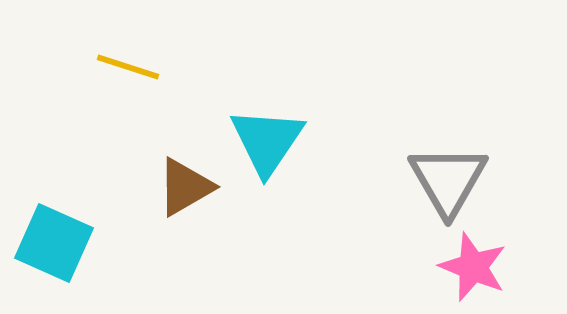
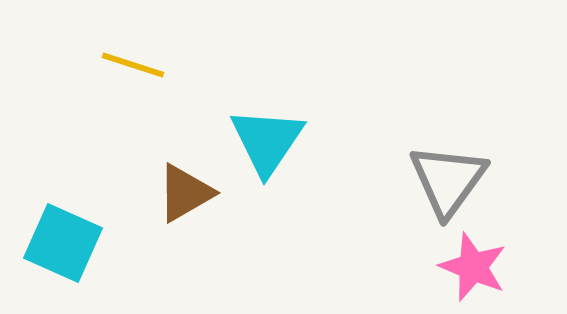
yellow line: moved 5 px right, 2 px up
gray triangle: rotated 6 degrees clockwise
brown triangle: moved 6 px down
cyan square: moved 9 px right
